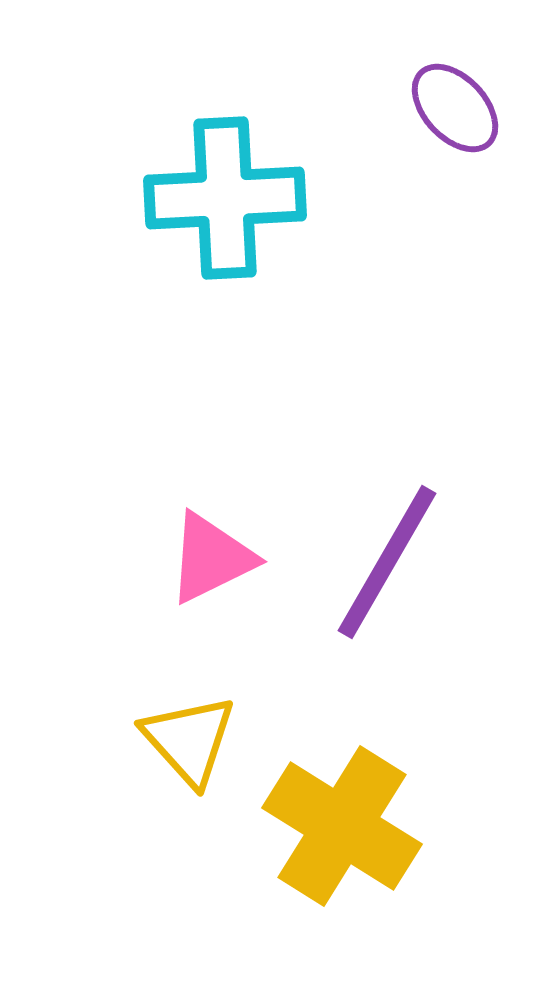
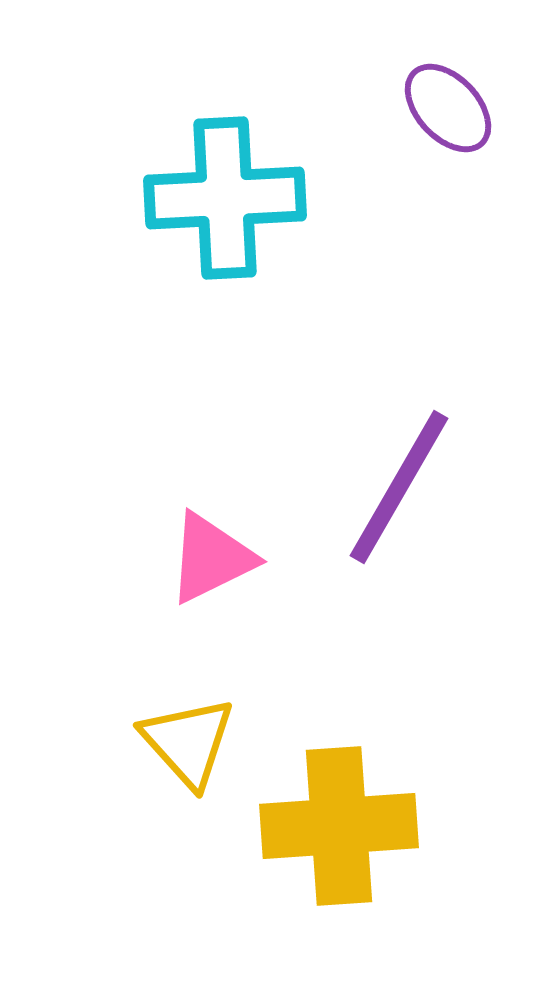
purple ellipse: moved 7 px left
purple line: moved 12 px right, 75 px up
yellow triangle: moved 1 px left, 2 px down
yellow cross: moved 3 px left; rotated 36 degrees counterclockwise
